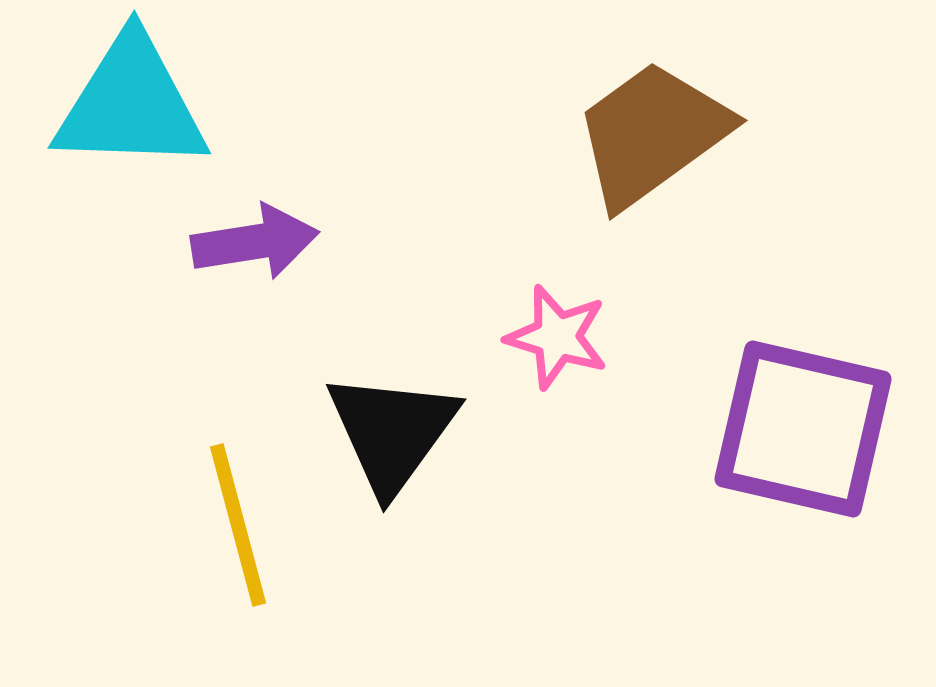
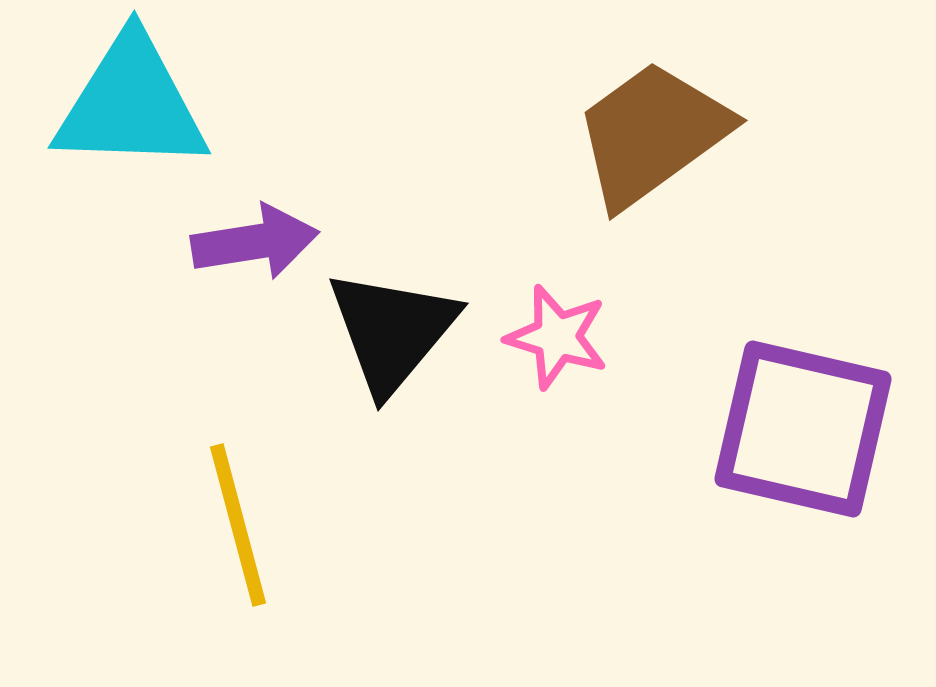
black triangle: moved 101 px up; rotated 4 degrees clockwise
